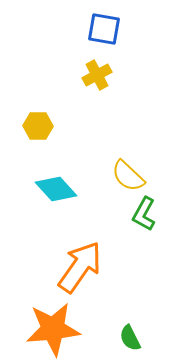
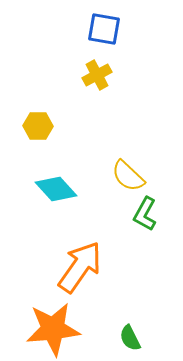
green L-shape: moved 1 px right
